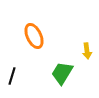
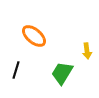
orange ellipse: rotated 25 degrees counterclockwise
black line: moved 4 px right, 6 px up
